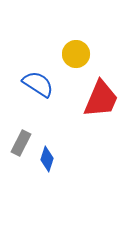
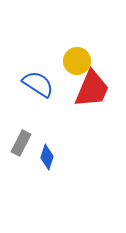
yellow circle: moved 1 px right, 7 px down
red trapezoid: moved 9 px left, 10 px up
blue diamond: moved 2 px up
